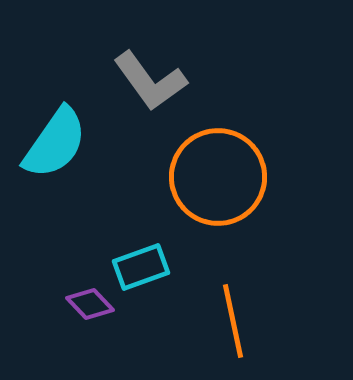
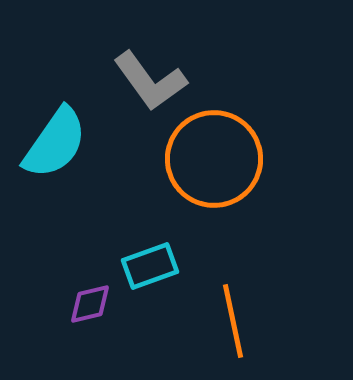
orange circle: moved 4 px left, 18 px up
cyan rectangle: moved 9 px right, 1 px up
purple diamond: rotated 60 degrees counterclockwise
